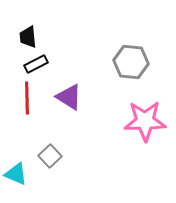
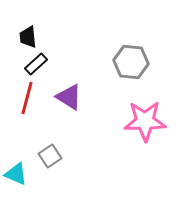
black rectangle: rotated 15 degrees counterclockwise
red line: rotated 16 degrees clockwise
gray square: rotated 10 degrees clockwise
